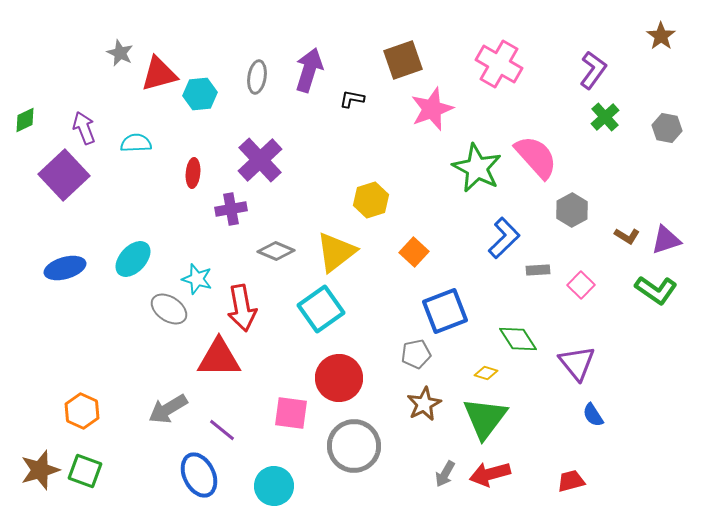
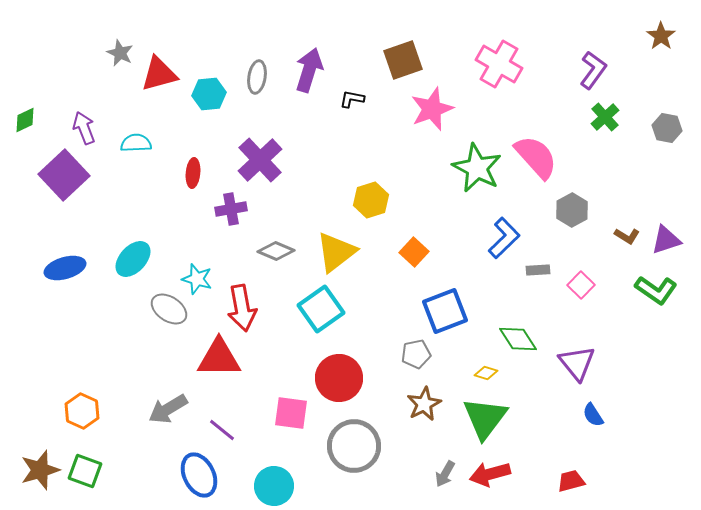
cyan hexagon at (200, 94): moved 9 px right
